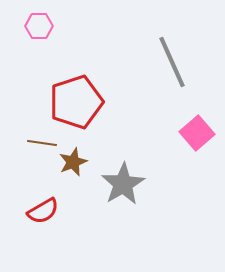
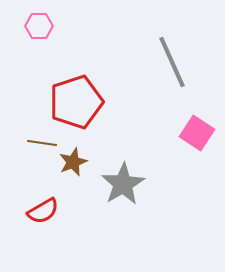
pink square: rotated 16 degrees counterclockwise
